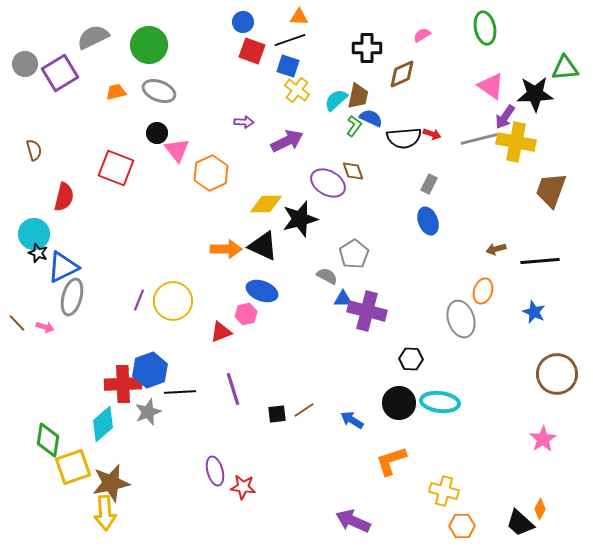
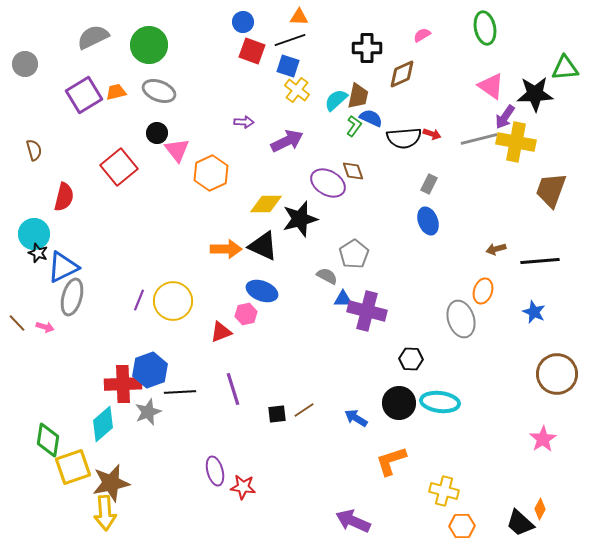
purple square at (60, 73): moved 24 px right, 22 px down
red square at (116, 168): moved 3 px right, 1 px up; rotated 30 degrees clockwise
blue arrow at (352, 420): moved 4 px right, 2 px up
